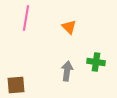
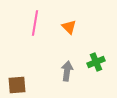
pink line: moved 9 px right, 5 px down
green cross: rotated 30 degrees counterclockwise
brown square: moved 1 px right
